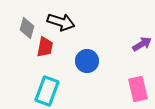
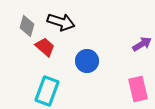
gray diamond: moved 2 px up
red trapezoid: rotated 60 degrees counterclockwise
